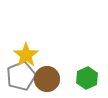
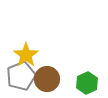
green hexagon: moved 5 px down
